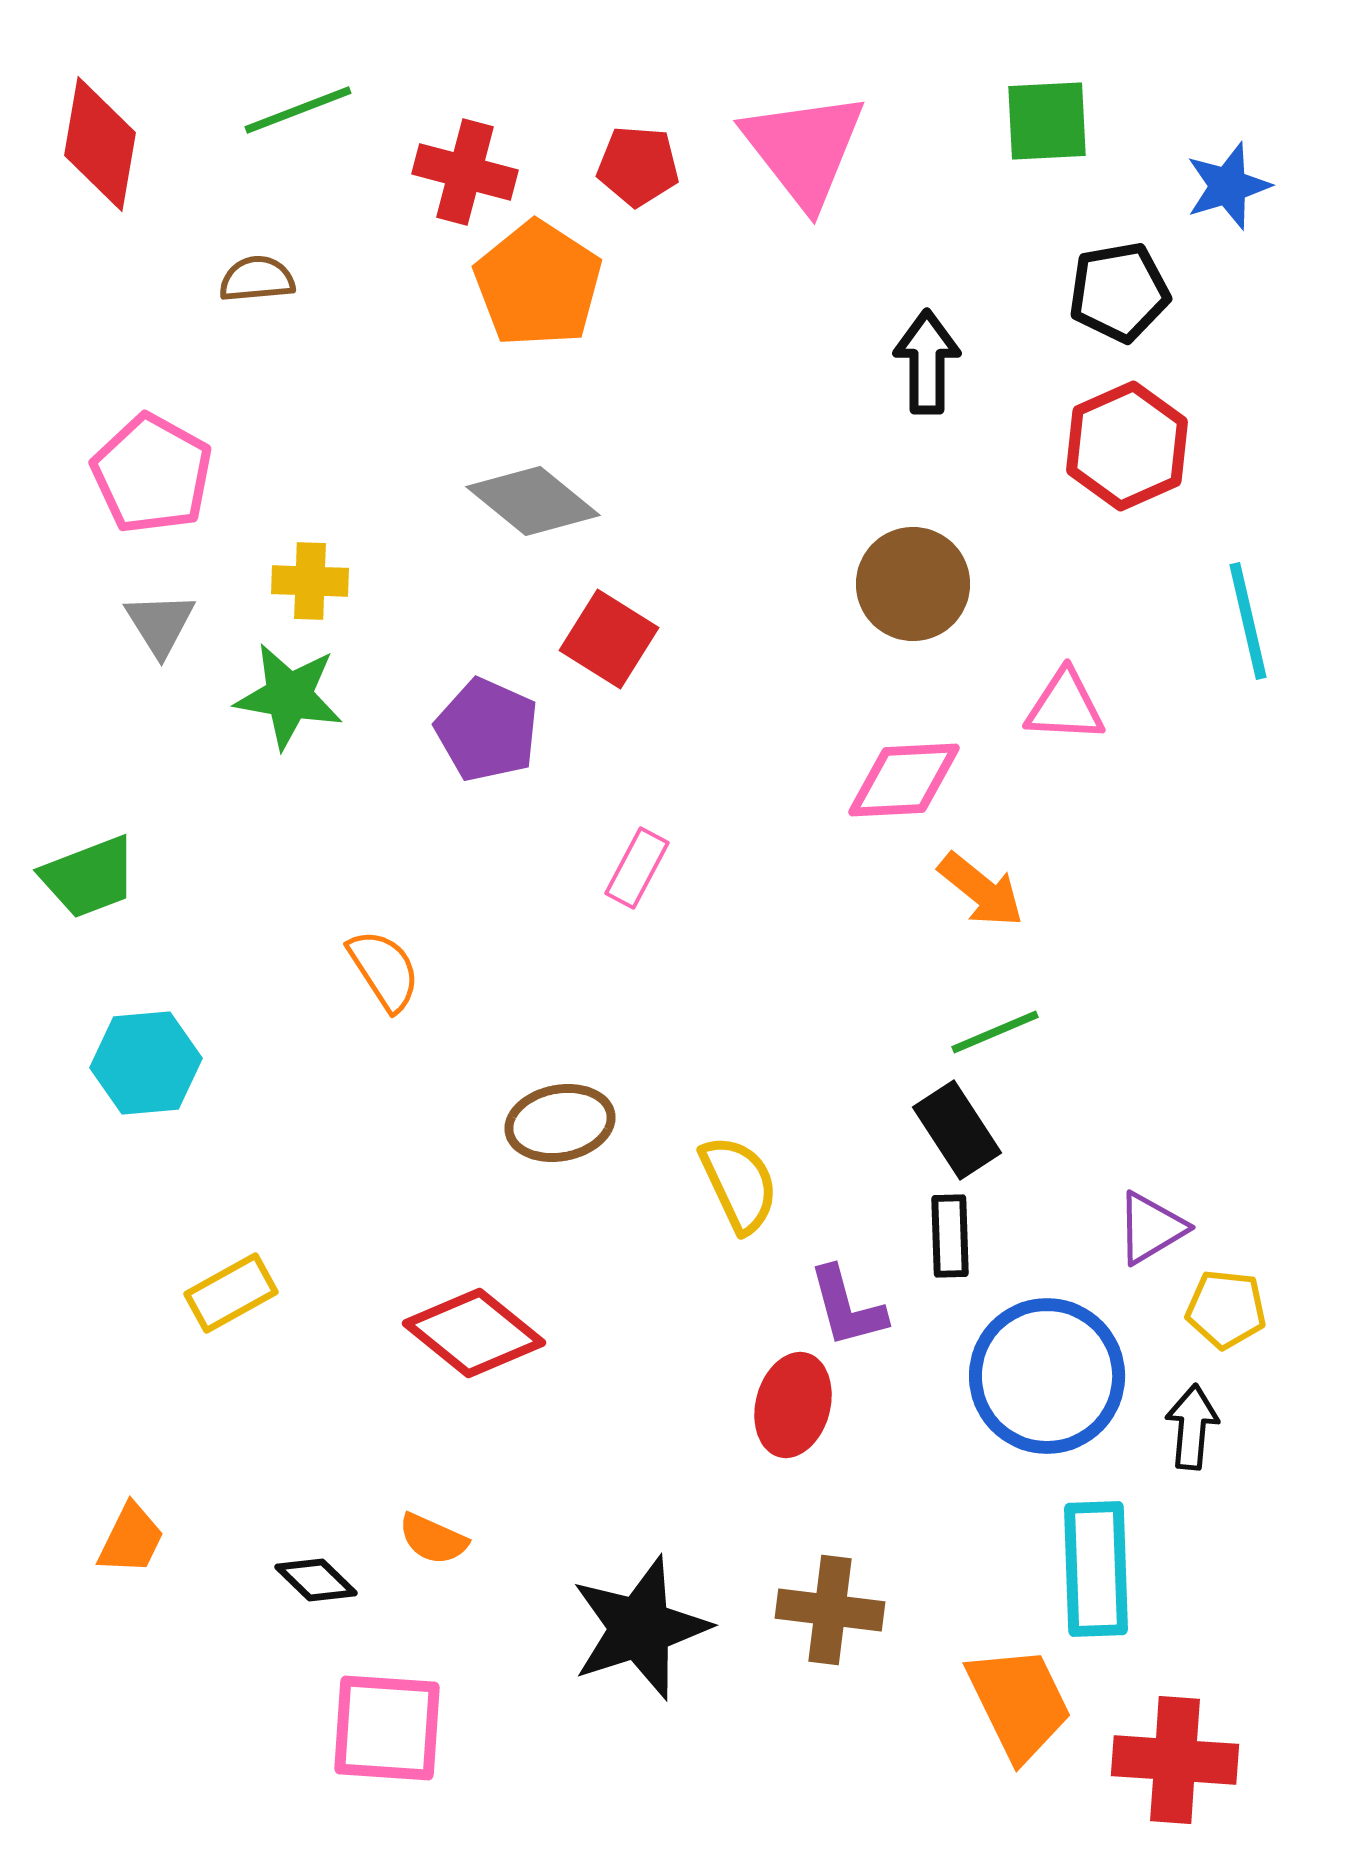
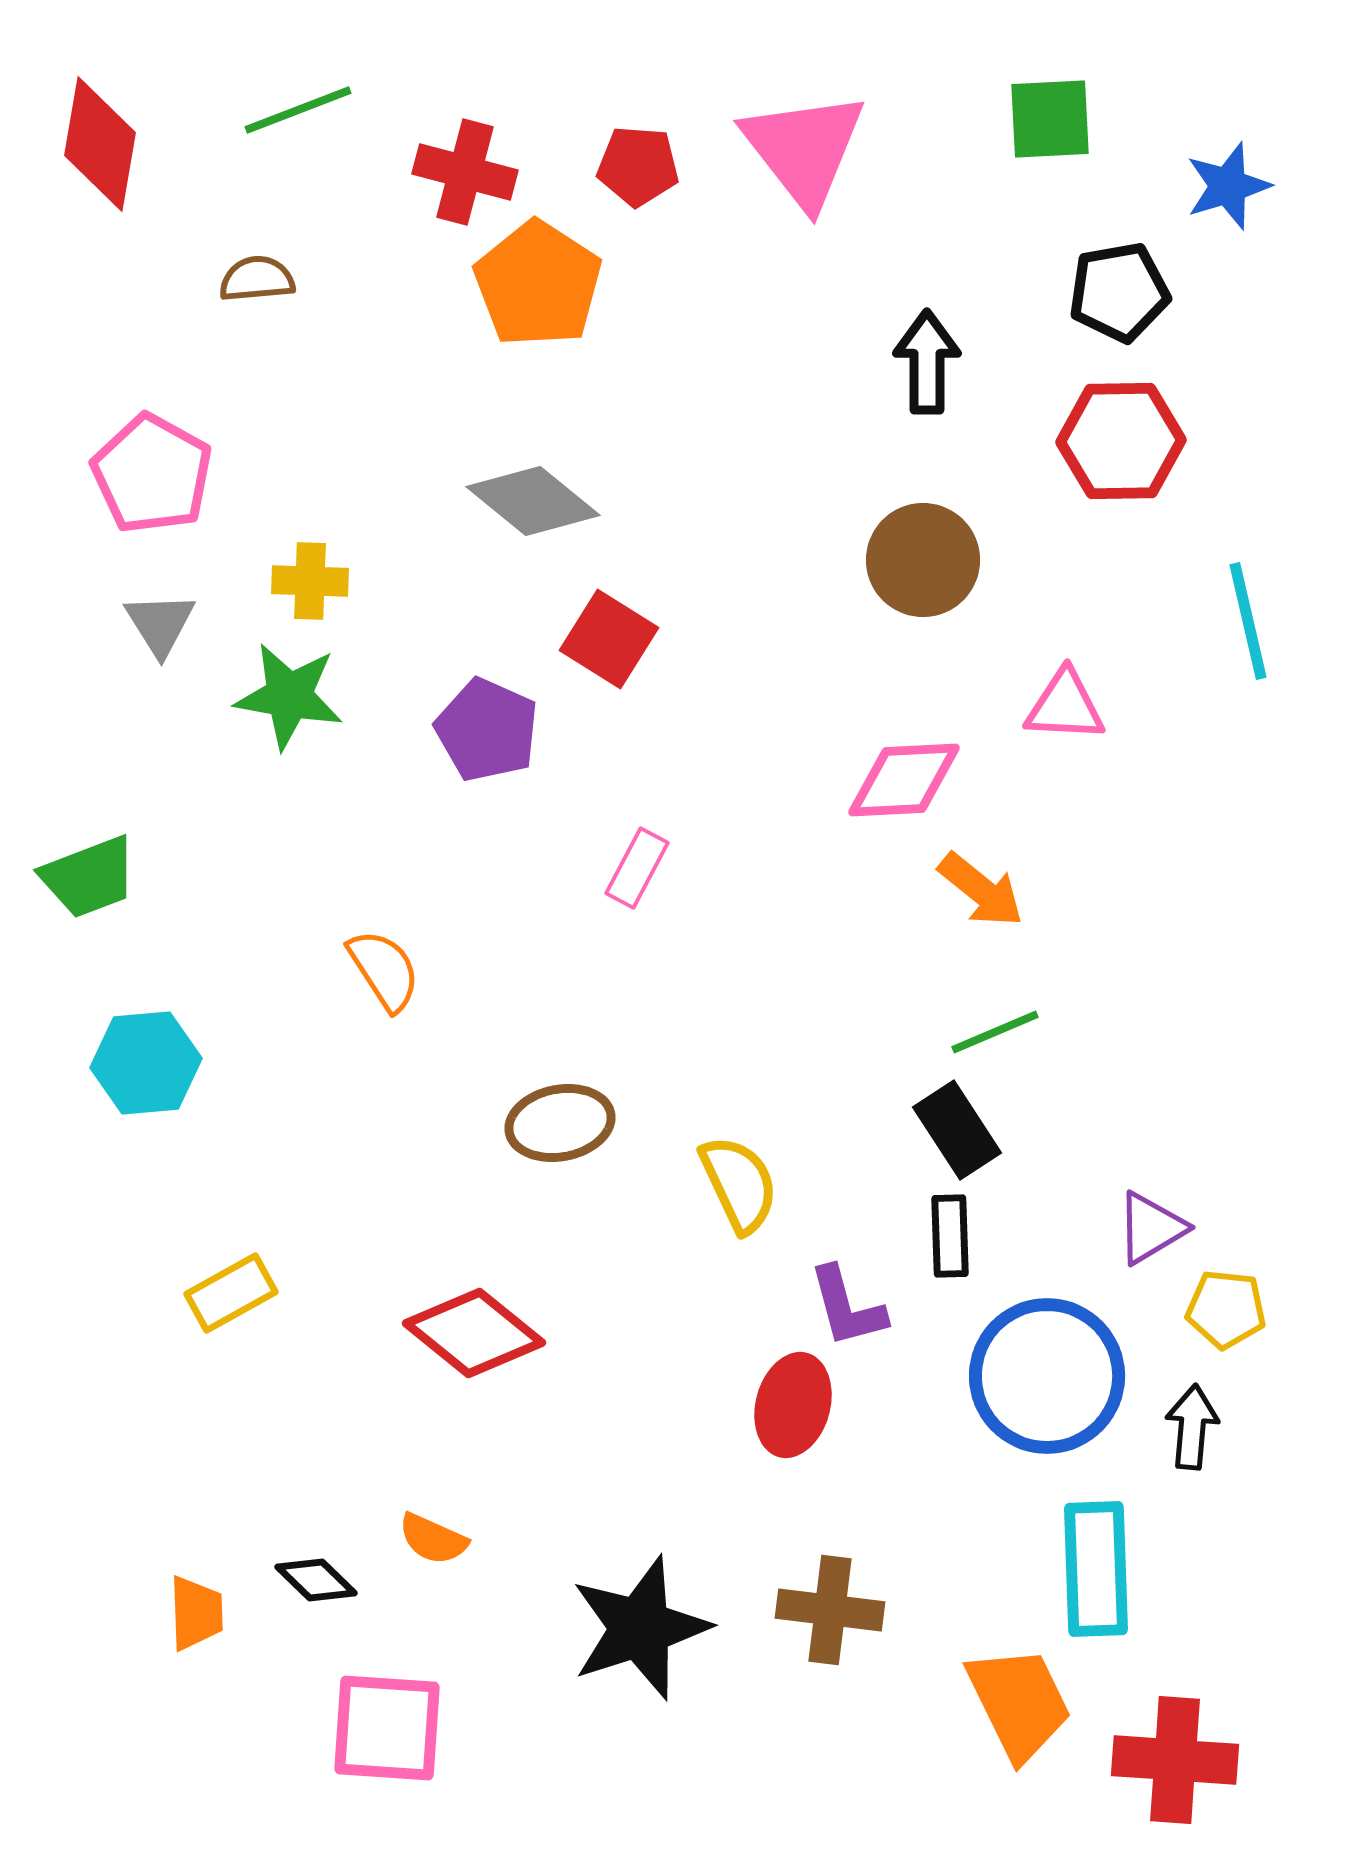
green square at (1047, 121): moved 3 px right, 2 px up
red hexagon at (1127, 446): moved 6 px left, 5 px up; rotated 23 degrees clockwise
brown circle at (913, 584): moved 10 px right, 24 px up
orange trapezoid at (131, 1539): moved 65 px right, 74 px down; rotated 28 degrees counterclockwise
